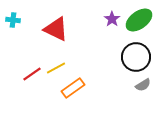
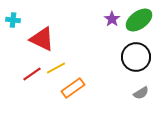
red triangle: moved 14 px left, 10 px down
gray semicircle: moved 2 px left, 8 px down
